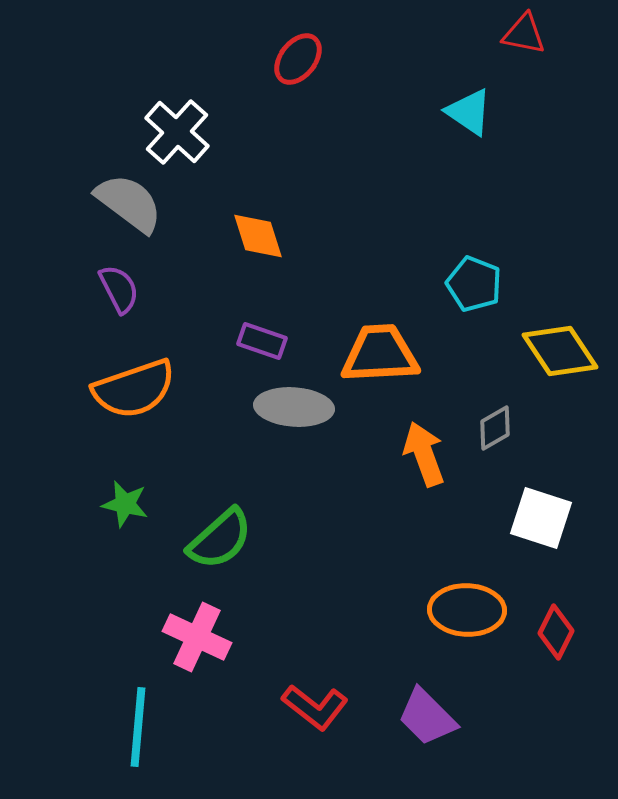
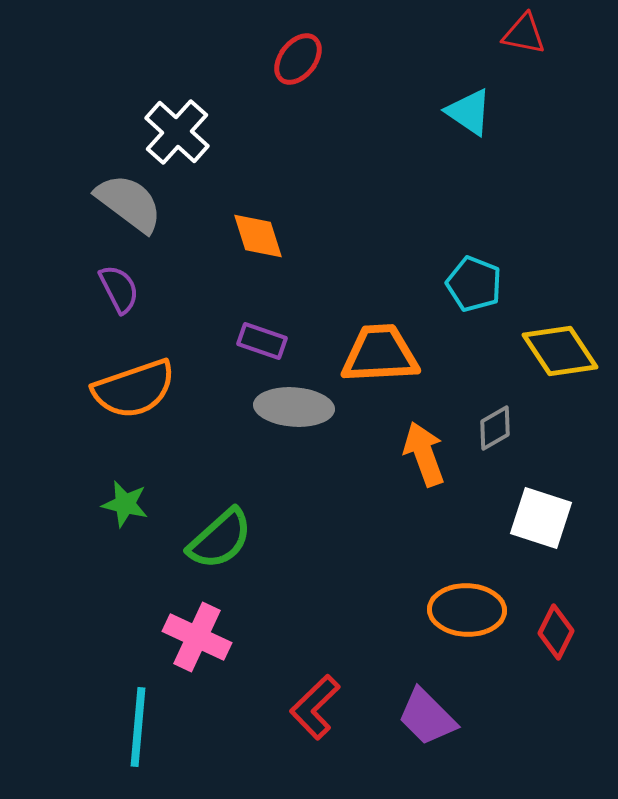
red L-shape: rotated 98 degrees clockwise
